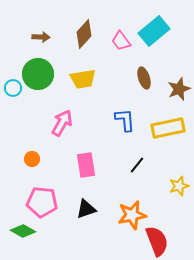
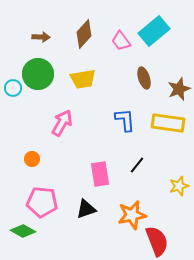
yellow rectangle: moved 5 px up; rotated 20 degrees clockwise
pink rectangle: moved 14 px right, 9 px down
